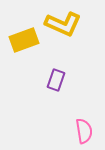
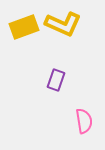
yellow rectangle: moved 13 px up
pink semicircle: moved 10 px up
